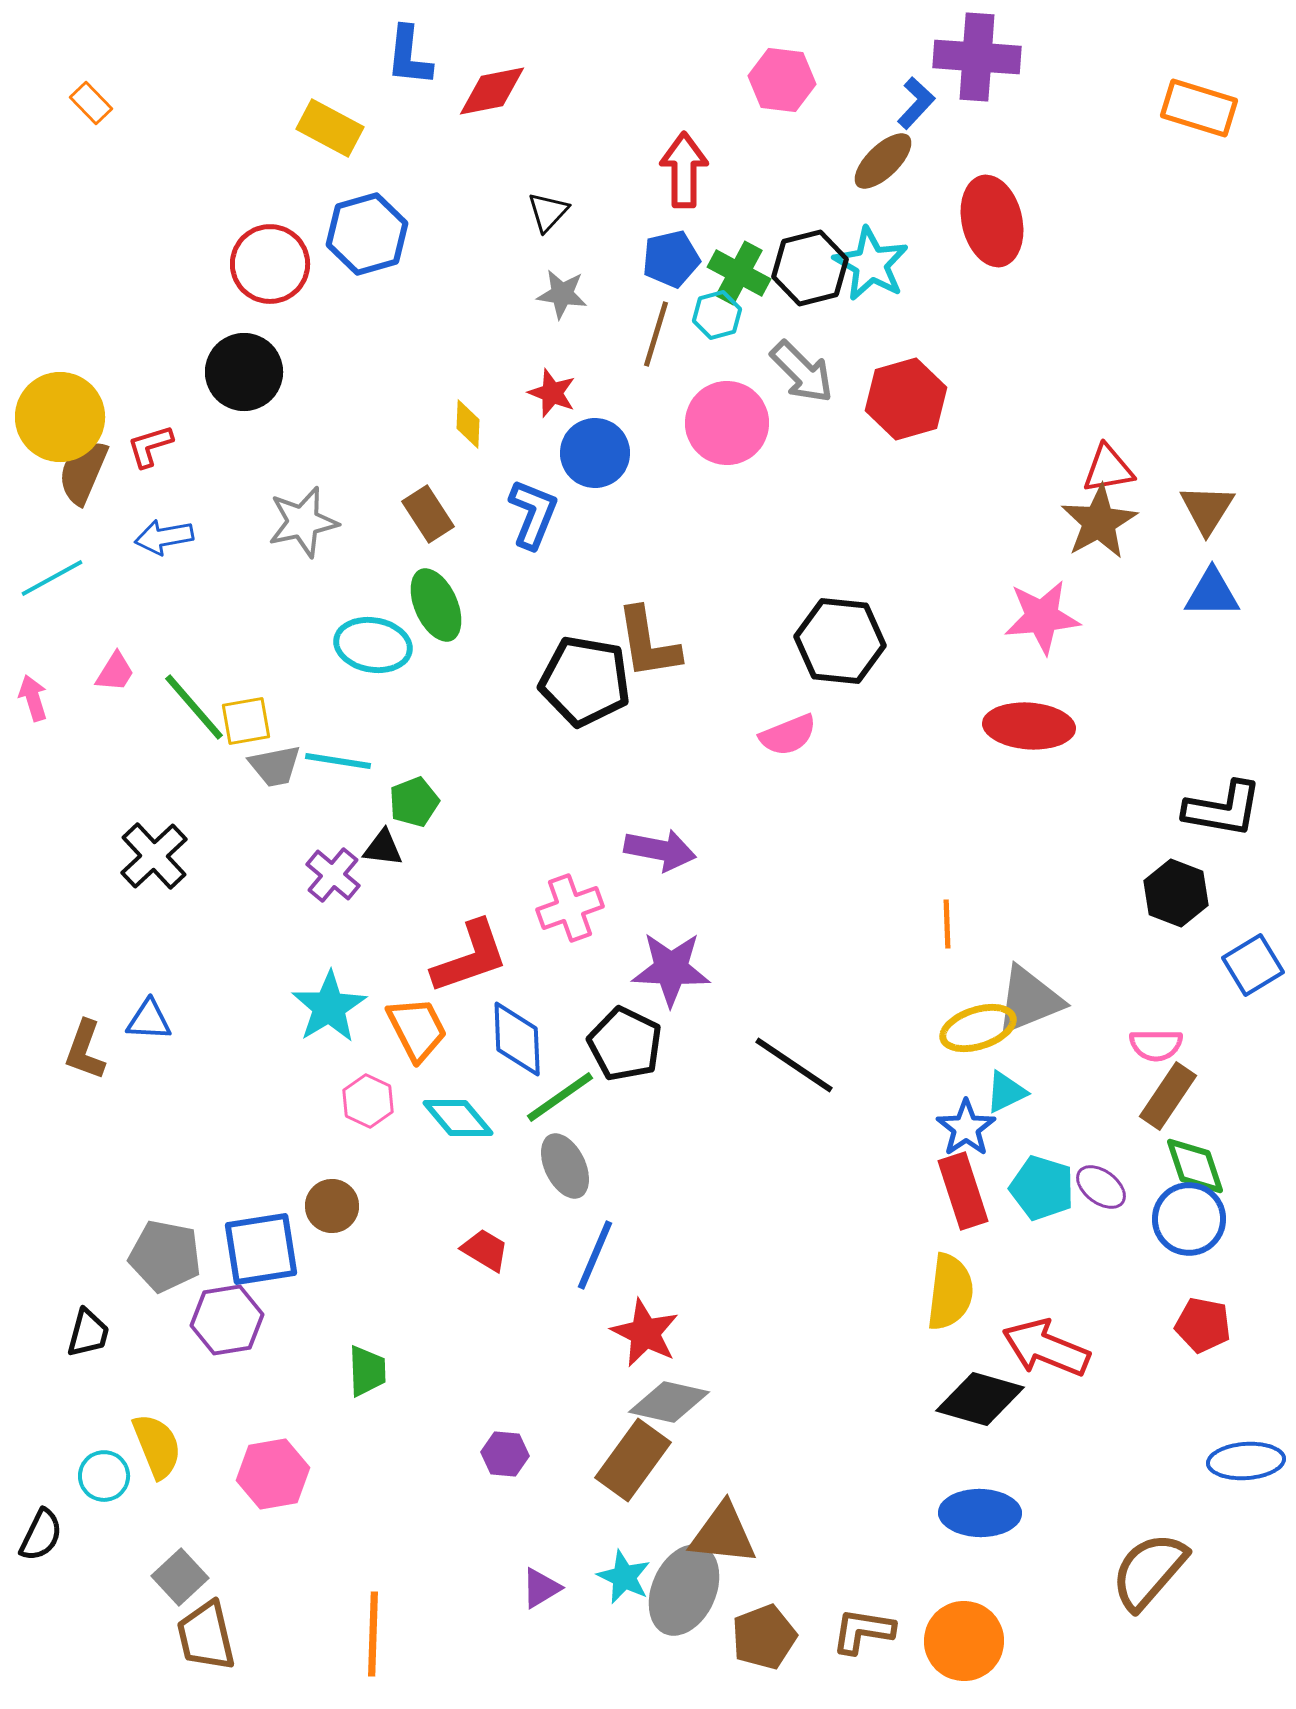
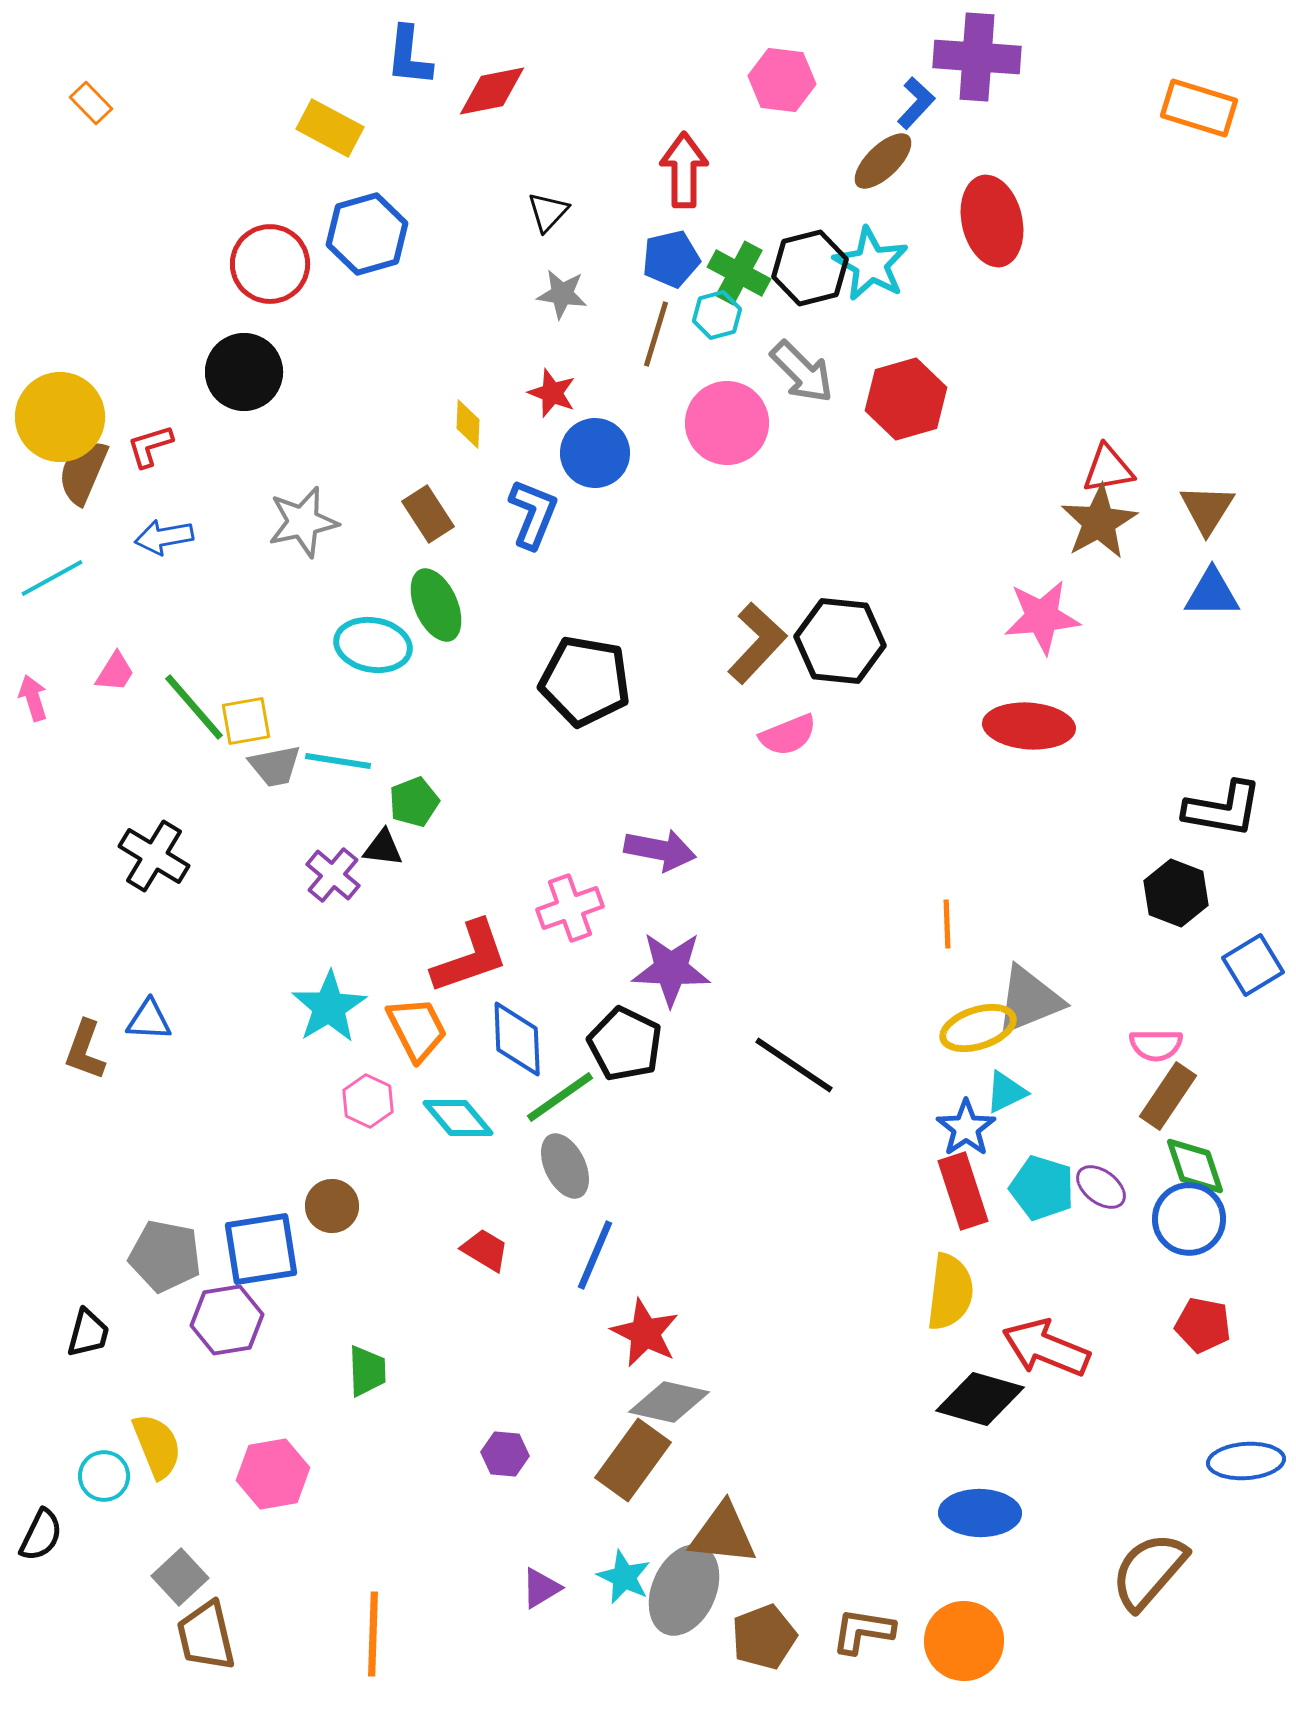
brown L-shape at (648, 643): moved 109 px right; rotated 128 degrees counterclockwise
black cross at (154, 856): rotated 16 degrees counterclockwise
